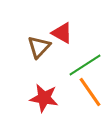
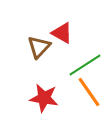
orange line: moved 1 px left
